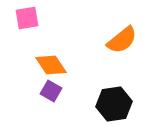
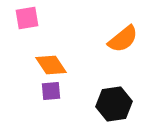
orange semicircle: moved 1 px right, 1 px up
purple square: rotated 35 degrees counterclockwise
